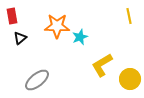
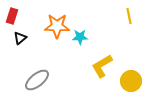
red rectangle: rotated 28 degrees clockwise
cyan star: rotated 21 degrees clockwise
yellow L-shape: moved 1 px down
yellow circle: moved 1 px right, 2 px down
